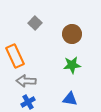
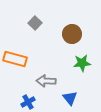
orange rectangle: moved 3 px down; rotated 50 degrees counterclockwise
green star: moved 10 px right, 2 px up
gray arrow: moved 20 px right
blue triangle: moved 1 px up; rotated 42 degrees clockwise
